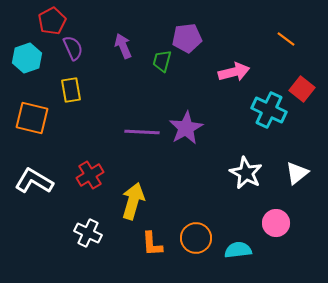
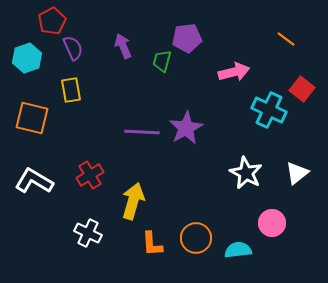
pink circle: moved 4 px left
